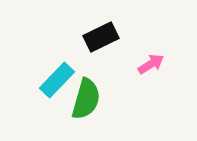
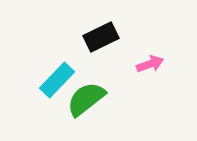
pink arrow: moved 1 px left; rotated 12 degrees clockwise
green semicircle: rotated 144 degrees counterclockwise
